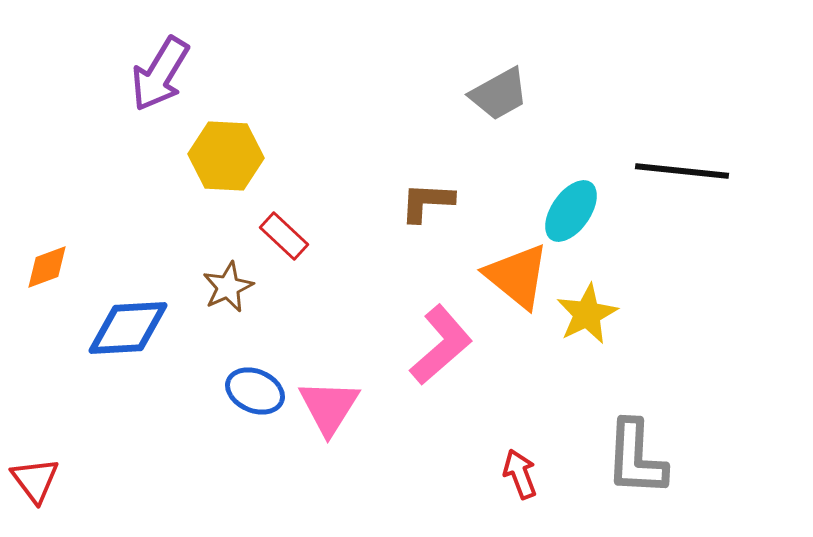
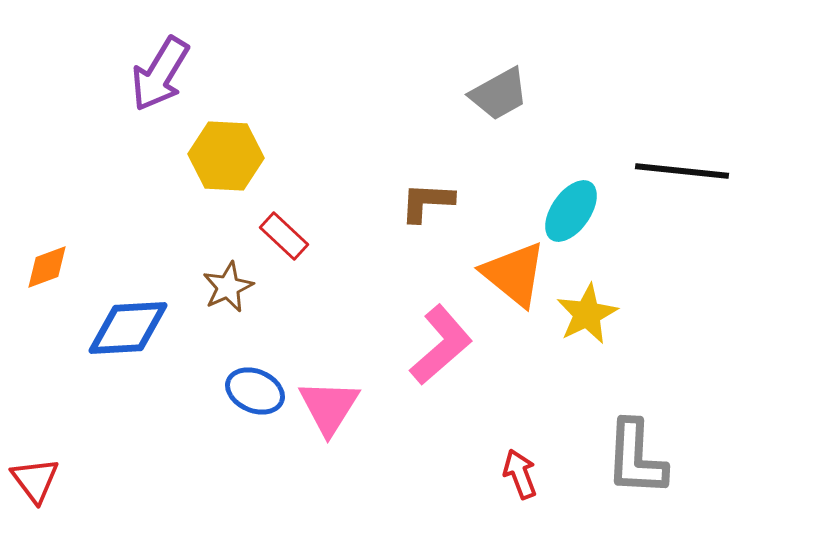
orange triangle: moved 3 px left, 2 px up
